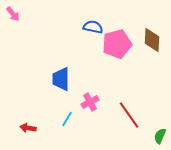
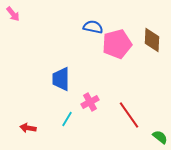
green semicircle: moved 1 px down; rotated 105 degrees clockwise
